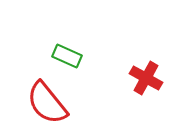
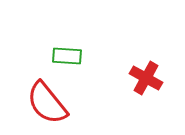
green rectangle: rotated 20 degrees counterclockwise
